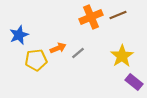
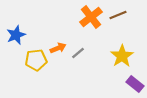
orange cross: rotated 15 degrees counterclockwise
blue star: moved 3 px left
purple rectangle: moved 1 px right, 2 px down
